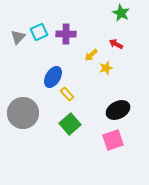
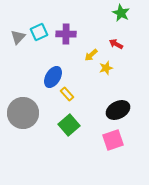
green square: moved 1 px left, 1 px down
